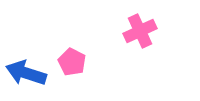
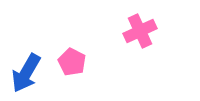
blue arrow: rotated 78 degrees counterclockwise
